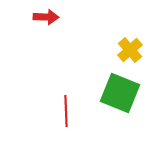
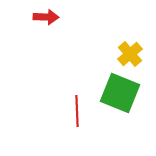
yellow cross: moved 4 px down
red line: moved 11 px right
